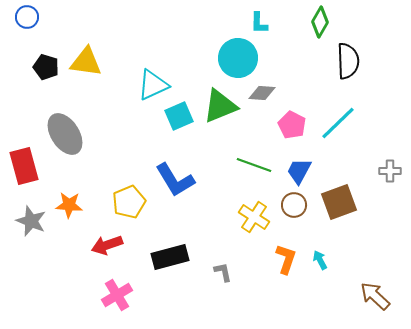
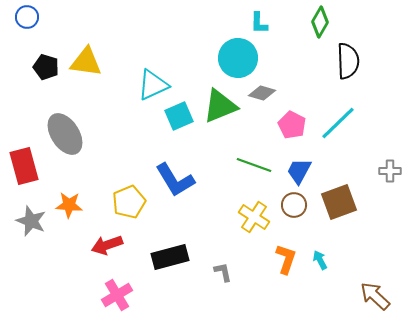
gray diamond: rotated 12 degrees clockwise
